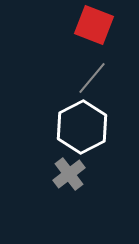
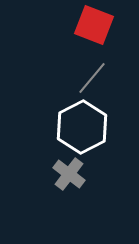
gray cross: rotated 16 degrees counterclockwise
